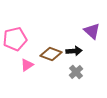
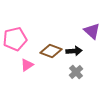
brown diamond: moved 3 px up
